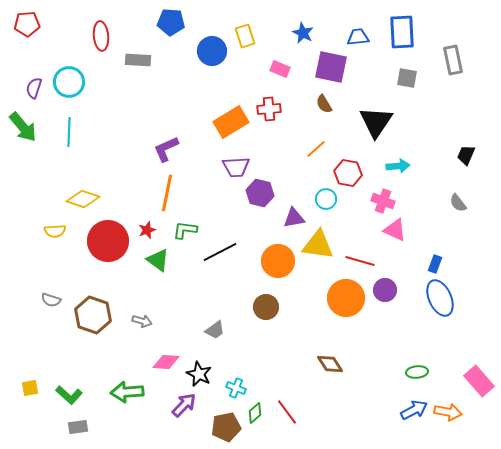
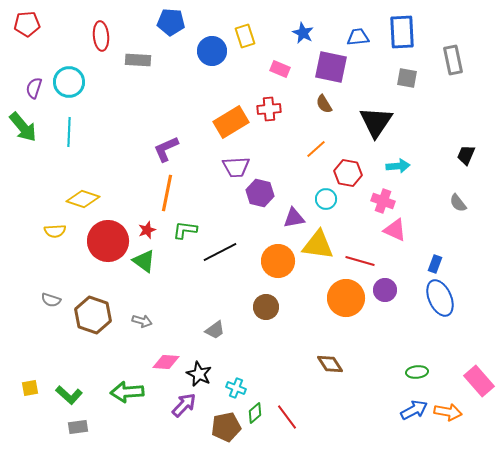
green triangle at (158, 260): moved 14 px left, 1 px down
red line at (287, 412): moved 5 px down
